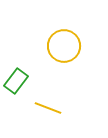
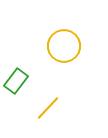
yellow line: rotated 68 degrees counterclockwise
